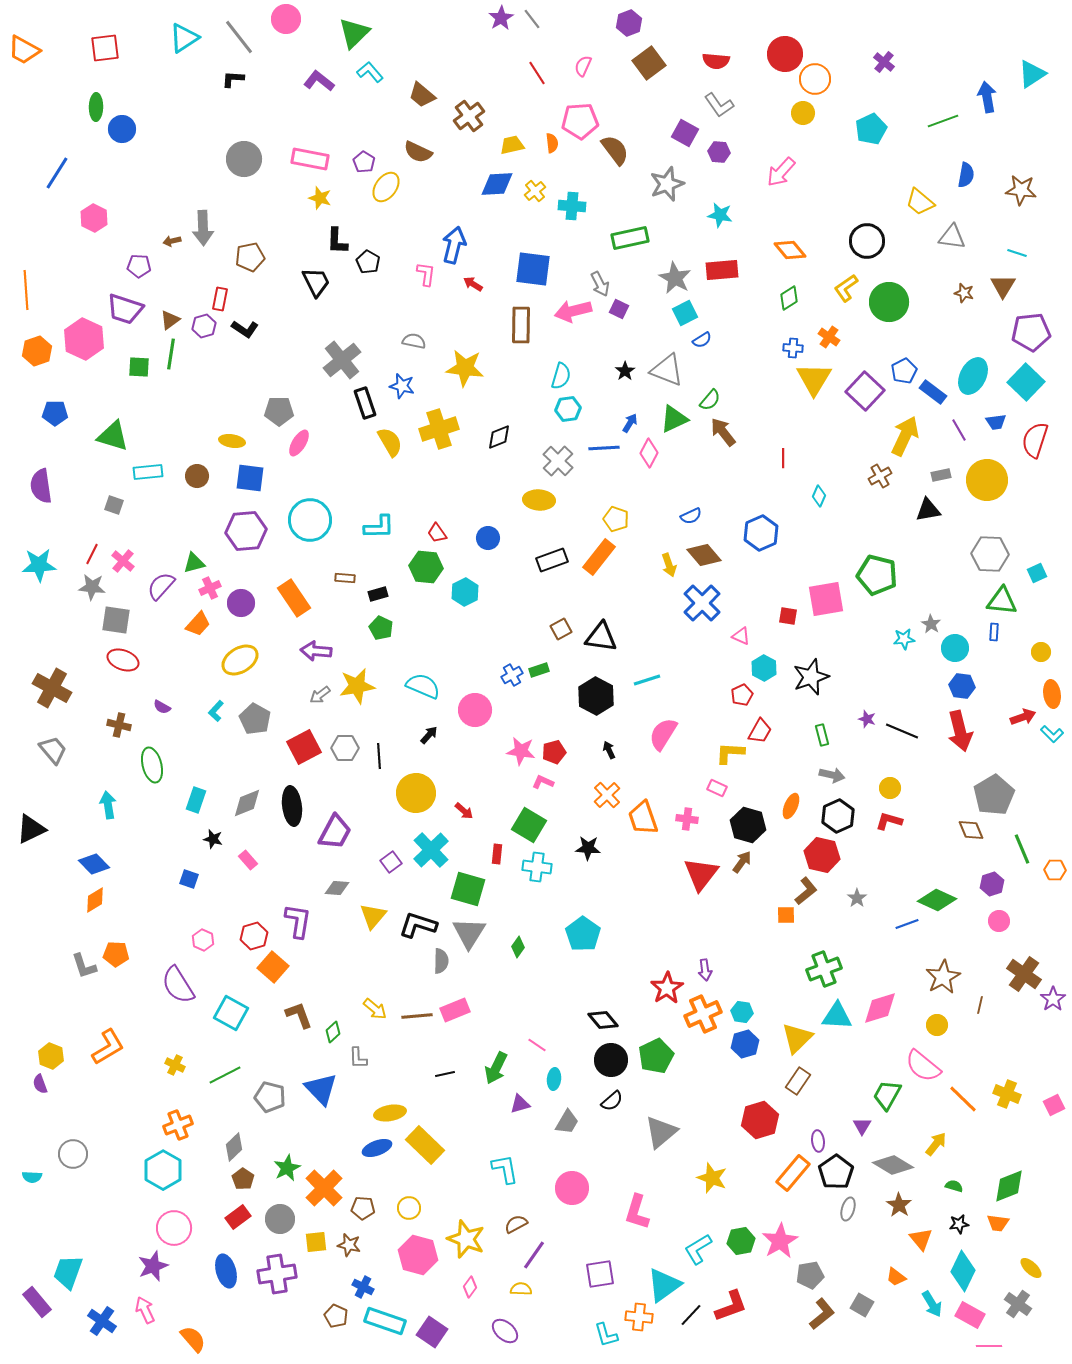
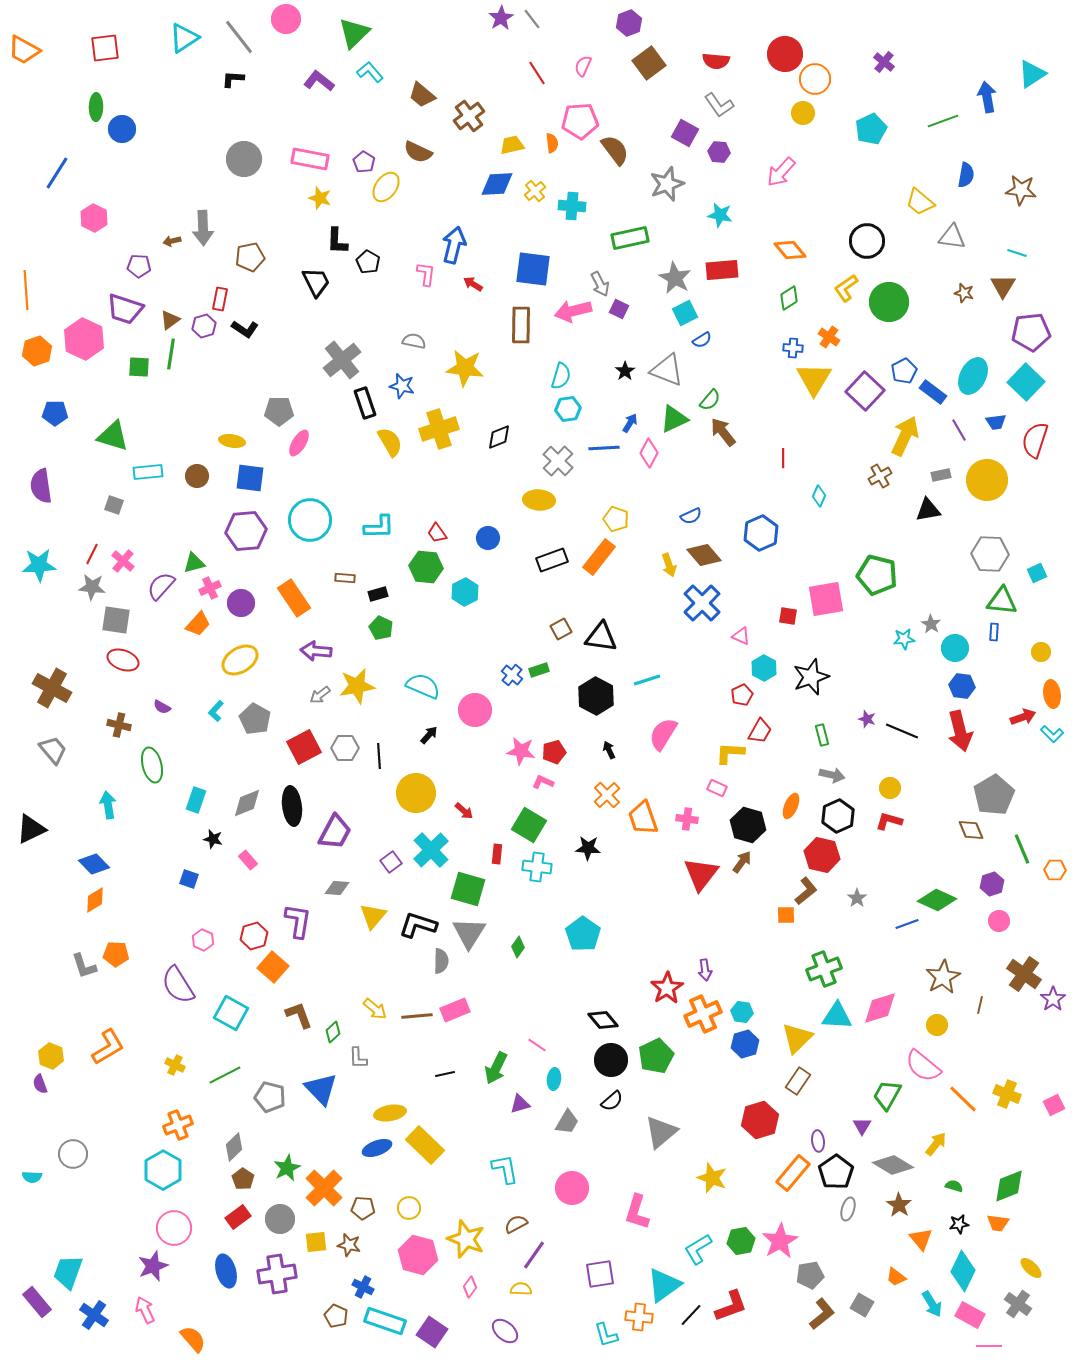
blue cross at (512, 675): rotated 20 degrees counterclockwise
blue cross at (102, 1321): moved 8 px left, 6 px up
